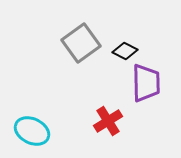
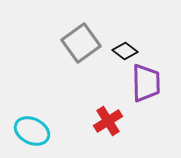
black diamond: rotated 10 degrees clockwise
